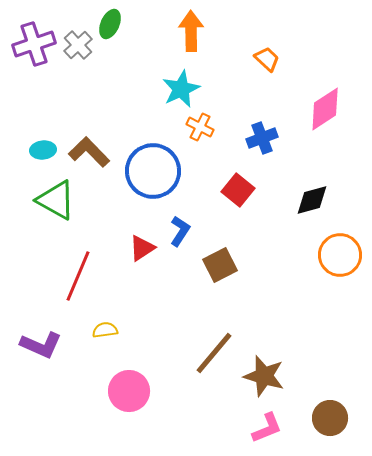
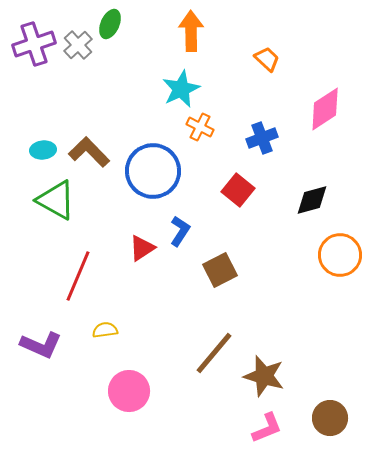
brown square: moved 5 px down
